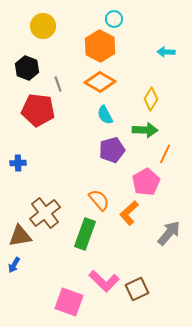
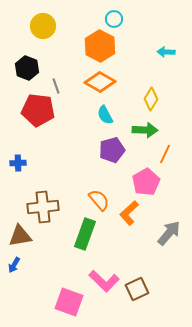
gray line: moved 2 px left, 2 px down
brown cross: moved 2 px left, 6 px up; rotated 32 degrees clockwise
